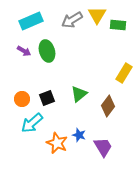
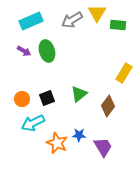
yellow triangle: moved 2 px up
cyan arrow: moved 1 px right; rotated 15 degrees clockwise
blue star: rotated 16 degrees counterclockwise
